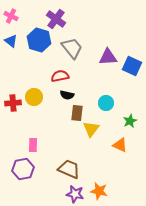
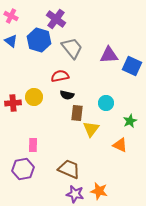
purple triangle: moved 1 px right, 2 px up
